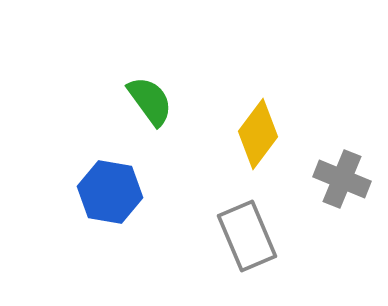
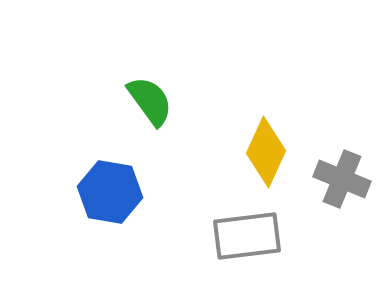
yellow diamond: moved 8 px right, 18 px down; rotated 12 degrees counterclockwise
gray rectangle: rotated 74 degrees counterclockwise
